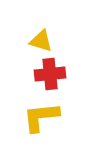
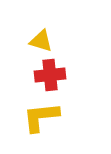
red cross: moved 1 px down
